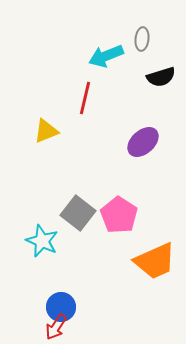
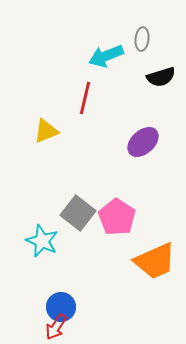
pink pentagon: moved 2 px left, 2 px down
